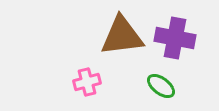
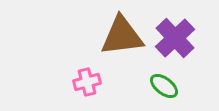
purple cross: rotated 36 degrees clockwise
green ellipse: moved 3 px right
